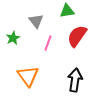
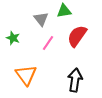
green triangle: moved 3 px left
gray triangle: moved 5 px right, 2 px up
green star: rotated 24 degrees counterclockwise
pink line: rotated 14 degrees clockwise
orange triangle: moved 2 px left, 1 px up
